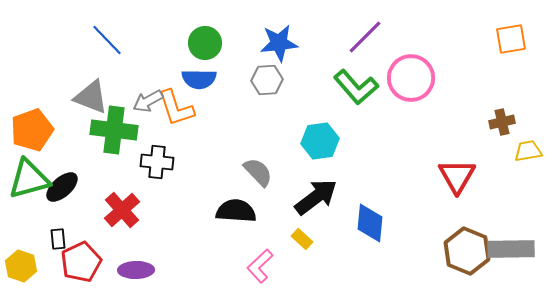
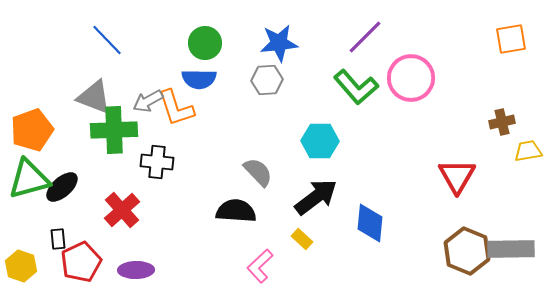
gray triangle: moved 3 px right
green cross: rotated 9 degrees counterclockwise
cyan hexagon: rotated 9 degrees clockwise
